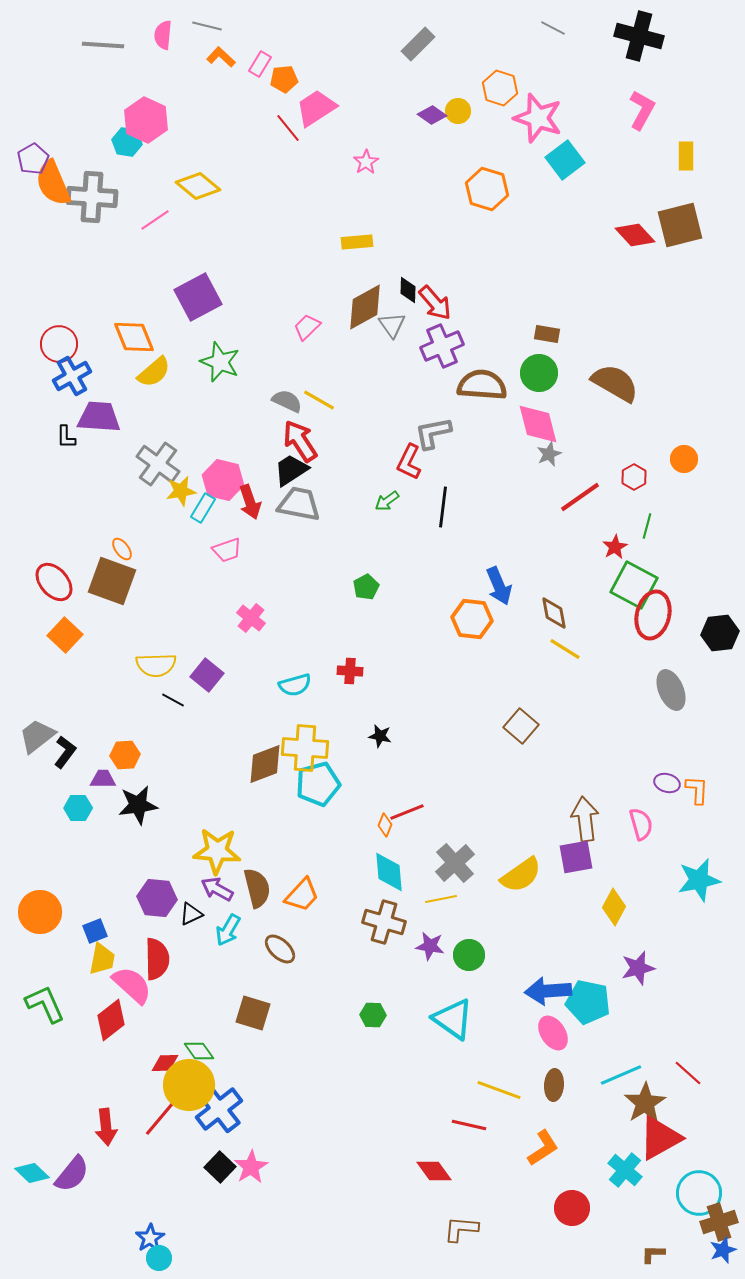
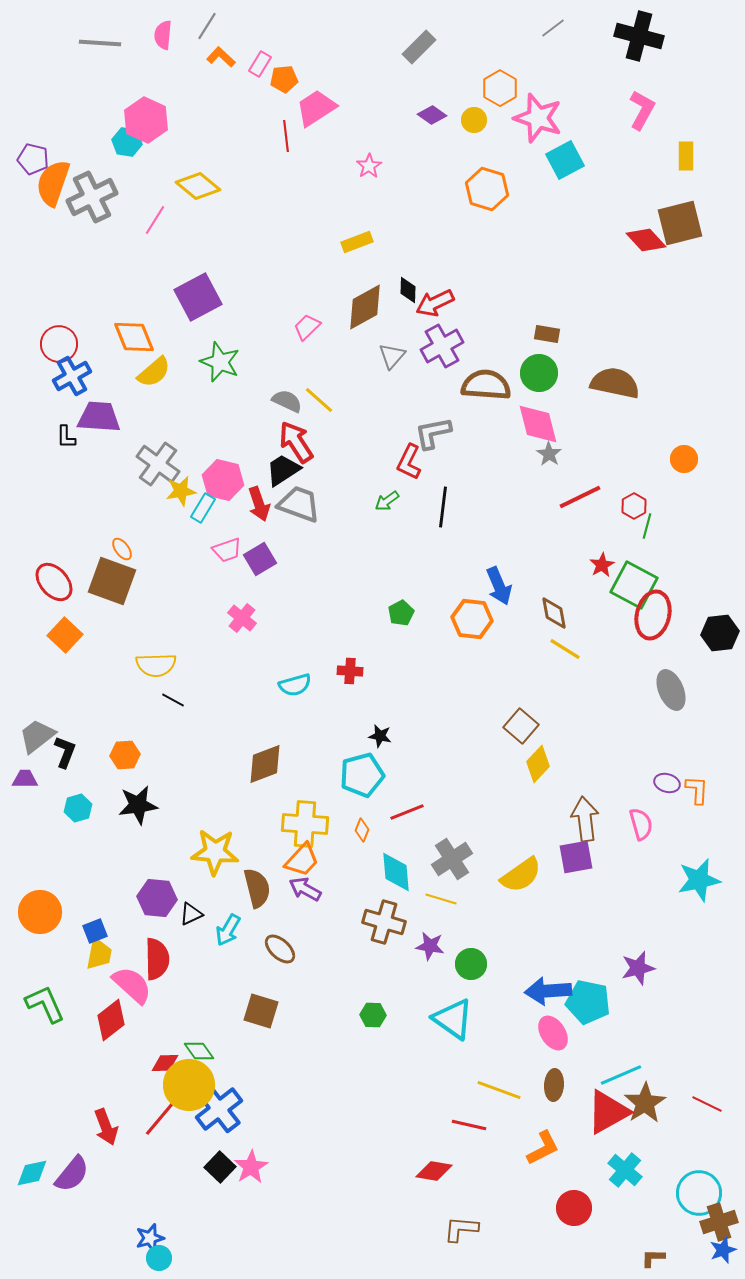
gray line at (207, 26): rotated 72 degrees counterclockwise
gray line at (553, 28): rotated 65 degrees counterclockwise
gray rectangle at (418, 44): moved 1 px right, 3 px down
gray line at (103, 45): moved 3 px left, 2 px up
orange hexagon at (500, 88): rotated 12 degrees clockwise
yellow circle at (458, 111): moved 16 px right, 9 px down
red line at (288, 128): moved 2 px left, 8 px down; rotated 32 degrees clockwise
purple pentagon at (33, 159): rotated 28 degrees counterclockwise
cyan square at (565, 160): rotated 9 degrees clockwise
pink star at (366, 162): moved 3 px right, 4 px down
orange semicircle at (53, 183): rotated 42 degrees clockwise
gray cross at (92, 197): rotated 30 degrees counterclockwise
pink line at (155, 220): rotated 24 degrees counterclockwise
brown square at (680, 225): moved 2 px up
red diamond at (635, 235): moved 11 px right, 5 px down
yellow rectangle at (357, 242): rotated 16 degrees counterclockwise
red arrow at (435, 303): rotated 105 degrees clockwise
gray triangle at (392, 325): moved 31 px down; rotated 16 degrees clockwise
purple cross at (442, 346): rotated 6 degrees counterclockwise
brown semicircle at (615, 383): rotated 18 degrees counterclockwise
brown semicircle at (482, 385): moved 4 px right
yellow line at (319, 400): rotated 12 degrees clockwise
red arrow at (300, 441): moved 4 px left, 1 px down
gray star at (549, 454): rotated 15 degrees counterclockwise
black trapezoid at (291, 470): moved 8 px left
red hexagon at (634, 477): moved 29 px down
red line at (580, 497): rotated 9 degrees clockwise
red arrow at (250, 502): moved 9 px right, 2 px down
gray trapezoid at (299, 504): rotated 9 degrees clockwise
red star at (615, 547): moved 13 px left, 18 px down
green pentagon at (366, 587): moved 35 px right, 26 px down
pink cross at (251, 618): moved 9 px left
purple square at (207, 675): moved 53 px right, 116 px up; rotated 20 degrees clockwise
yellow cross at (305, 748): moved 76 px down
black L-shape at (65, 752): rotated 16 degrees counterclockwise
purple trapezoid at (103, 779): moved 78 px left
cyan pentagon at (318, 784): moved 44 px right, 9 px up
cyan hexagon at (78, 808): rotated 16 degrees counterclockwise
orange diamond at (385, 825): moved 23 px left, 5 px down
yellow star at (217, 851): moved 2 px left, 1 px down
gray cross at (455, 863): moved 3 px left, 4 px up; rotated 9 degrees clockwise
cyan diamond at (389, 872): moved 7 px right
purple arrow at (217, 889): moved 88 px right
orange trapezoid at (302, 895): moved 35 px up
yellow line at (441, 899): rotated 28 degrees clockwise
yellow diamond at (614, 907): moved 76 px left, 143 px up; rotated 15 degrees clockwise
green circle at (469, 955): moved 2 px right, 9 px down
yellow trapezoid at (102, 959): moved 3 px left, 5 px up
brown square at (253, 1013): moved 8 px right, 2 px up
red line at (688, 1073): moved 19 px right, 31 px down; rotated 16 degrees counterclockwise
red arrow at (106, 1127): rotated 15 degrees counterclockwise
red triangle at (660, 1138): moved 52 px left, 26 px up
orange L-shape at (543, 1148): rotated 6 degrees clockwise
red diamond at (434, 1171): rotated 45 degrees counterclockwise
cyan diamond at (32, 1173): rotated 56 degrees counterclockwise
red circle at (572, 1208): moved 2 px right
blue star at (150, 1238): rotated 16 degrees clockwise
brown L-shape at (653, 1254): moved 4 px down
